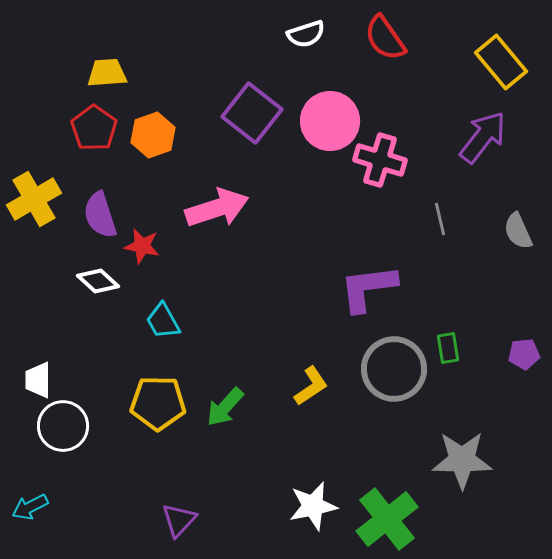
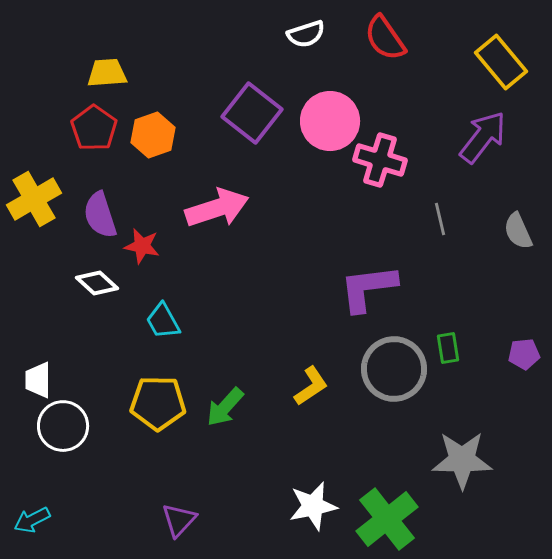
white diamond: moved 1 px left, 2 px down
cyan arrow: moved 2 px right, 13 px down
